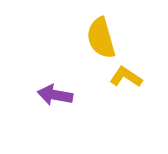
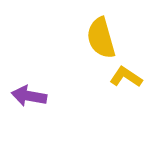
purple arrow: moved 26 px left, 1 px down
